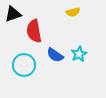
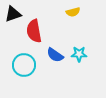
cyan star: rotated 28 degrees clockwise
